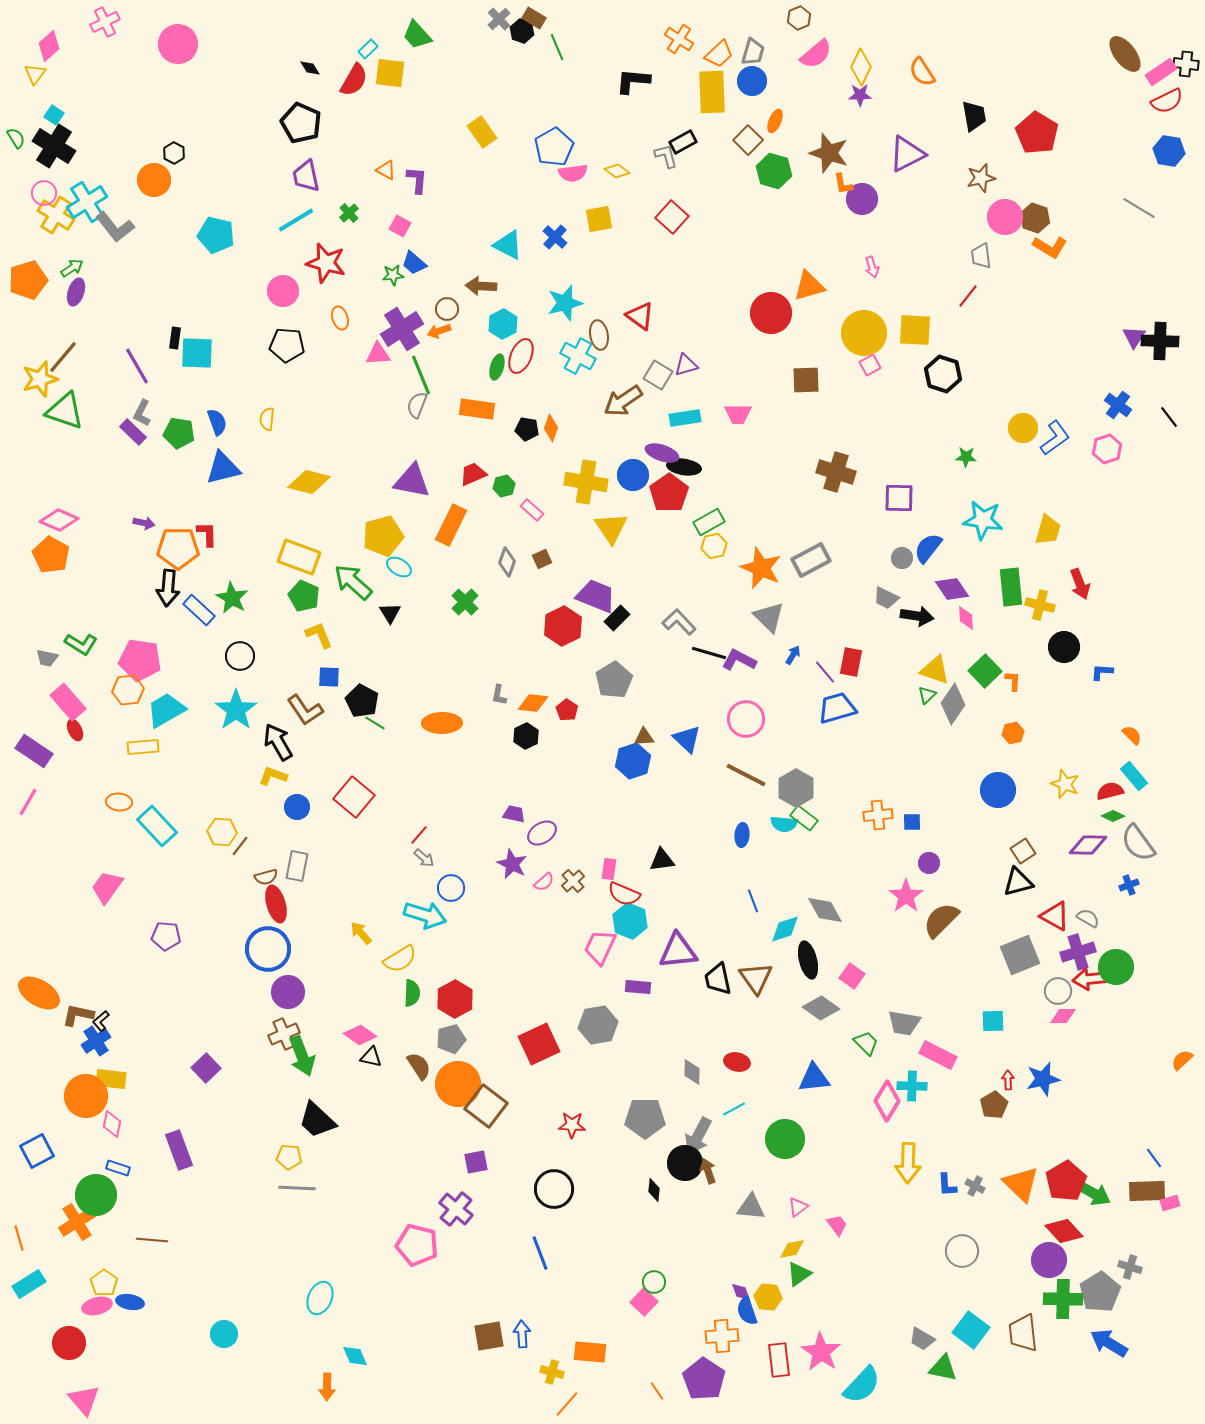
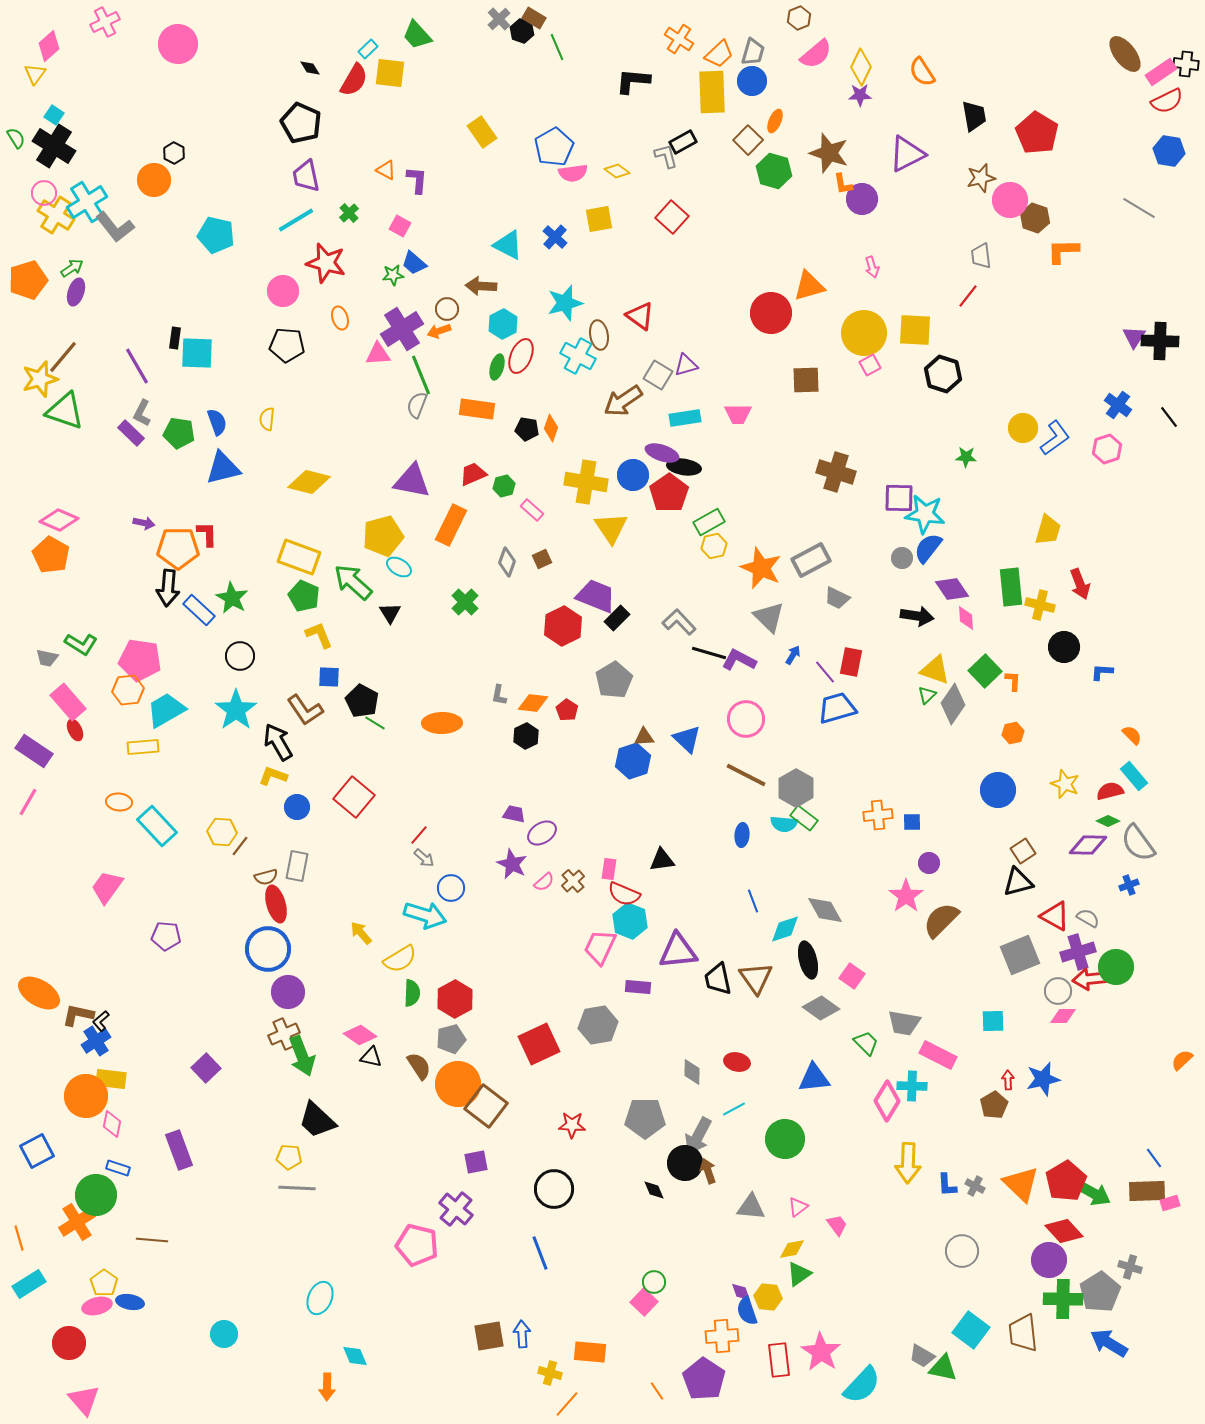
pink circle at (1005, 217): moved 5 px right, 17 px up
orange L-shape at (1050, 247): moved 13 px right, 4 px down; rotated 148 degrees clockwise
purple rectangle at (133, 432): moved 2 px left, 1 px down
cyan star at (983, 520): moved 58 px left, 6 px up
gray trapezoid at (886, 598): moved 49 px left
green diamond at (1113, 816): moved 5 px left, 5 px down
black diamond at (654, 1190): rotated 30 degrees counterclockwise
gray trapezoid at (922, 1339): moved 17 px down
yellow cross at (552, 1372): moved 2 px left, 1 px down
